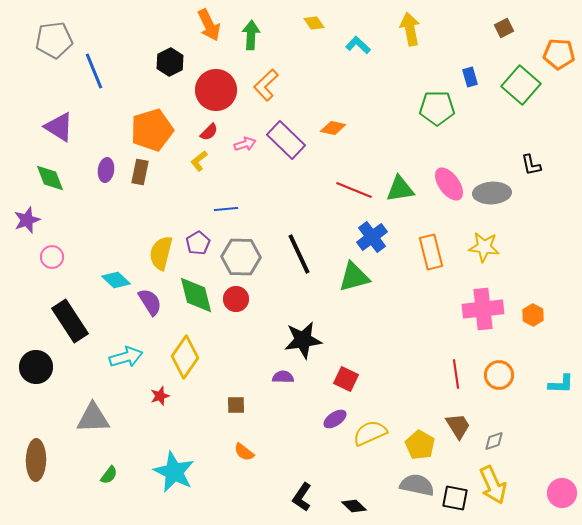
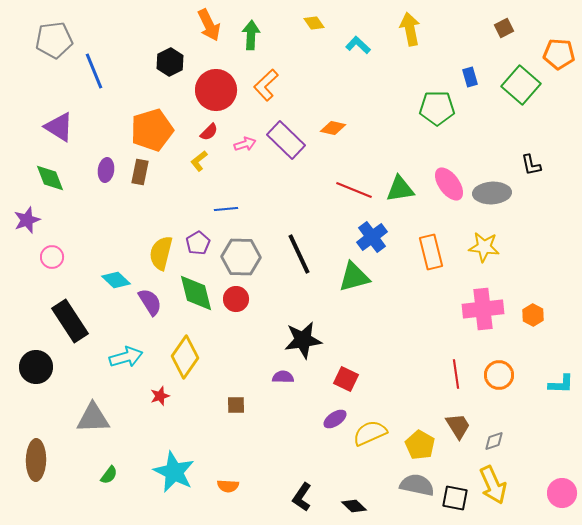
green diamond at (196, 295): moved 2 px up
orange semicircle at (244, 452): moved 16 px left, 34 px down; rotated 35 degrees counterclockwise
